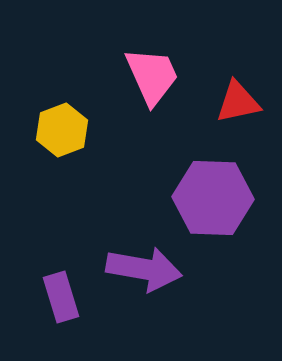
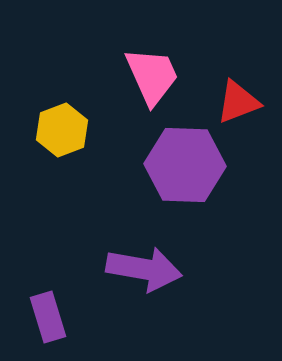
red triangle: rotated 9 degrees counterclockwise
purple hexagon: moved 28 px left, 33 px up
purple rectangle: moved 13 px left, 20 px down
